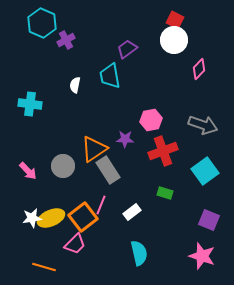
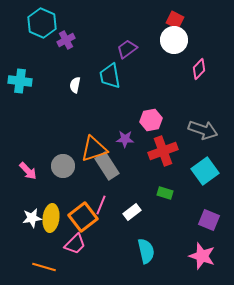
cyan cross: moved 10 px left, 23 px up
gray arrow: moved 5 px down
orange triangle: rotated 16 degrees clockwise
gray rectangle: moved 1 px left, 4 px up
yellow ellipse: rotated 60 degrees counterclockwise
cyan semicircle: moved 7 px right, 2 px up
